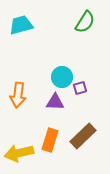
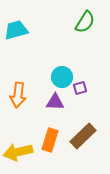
cyan trapezoid: moved 5 px left, 5 px down
yellow arrow: moved 1 px left, 1 px up
